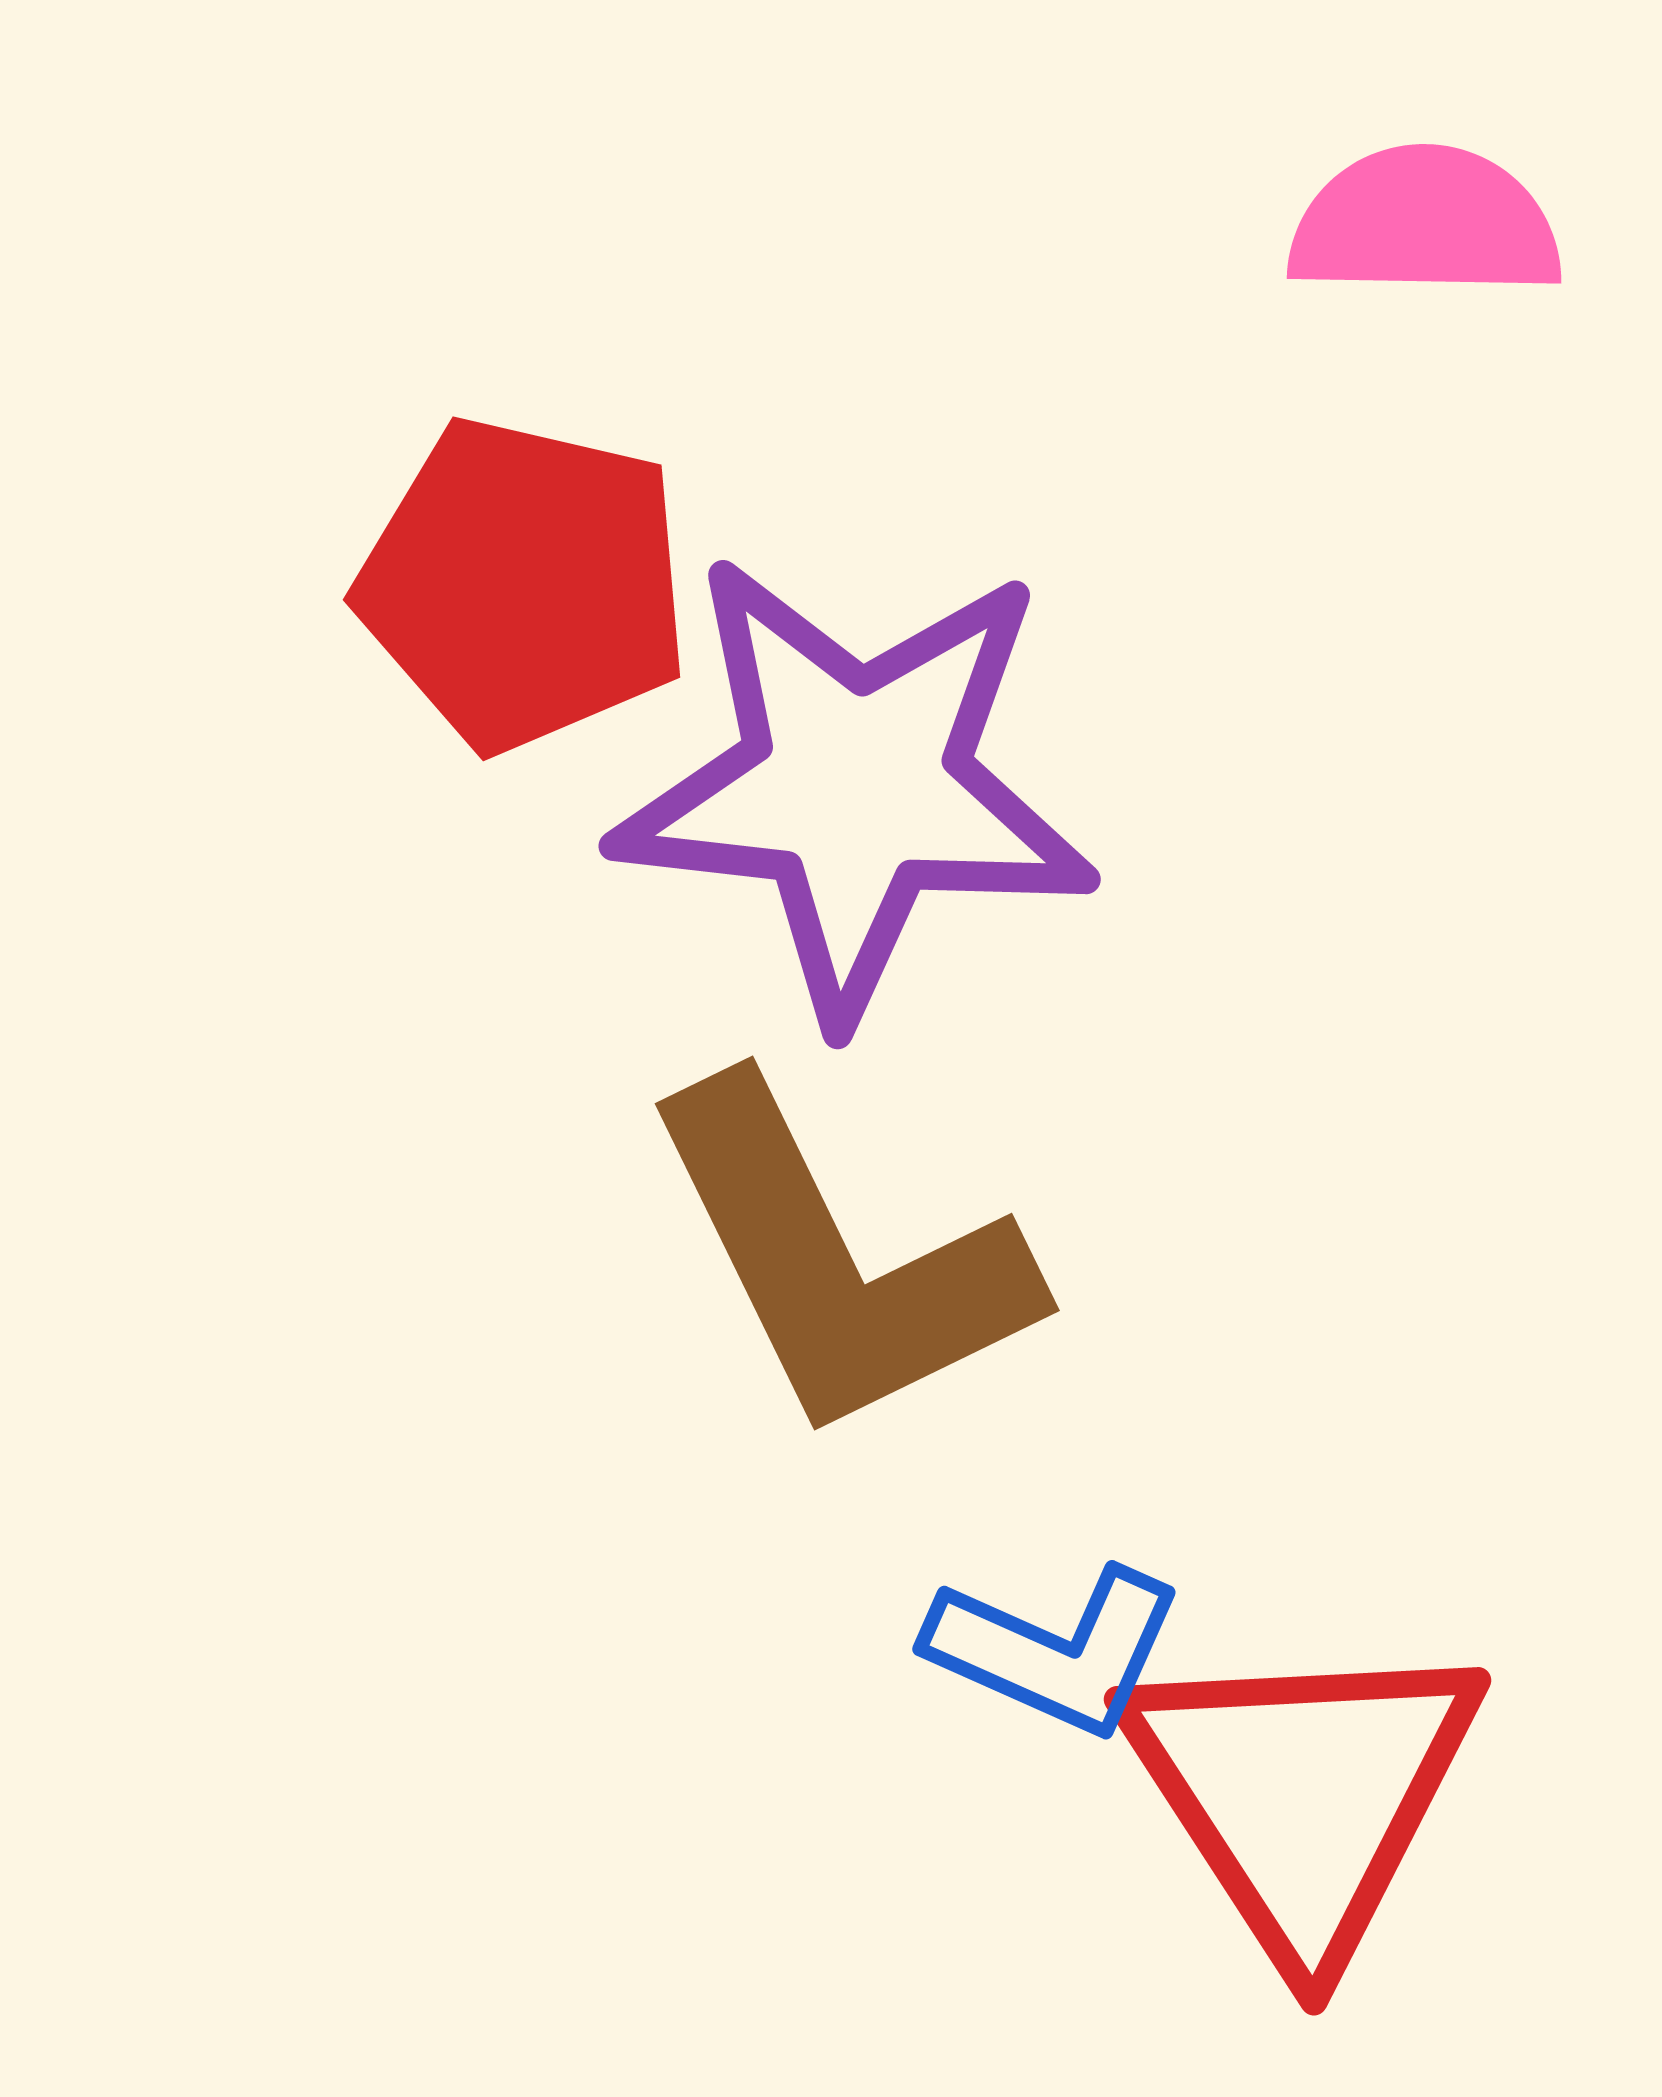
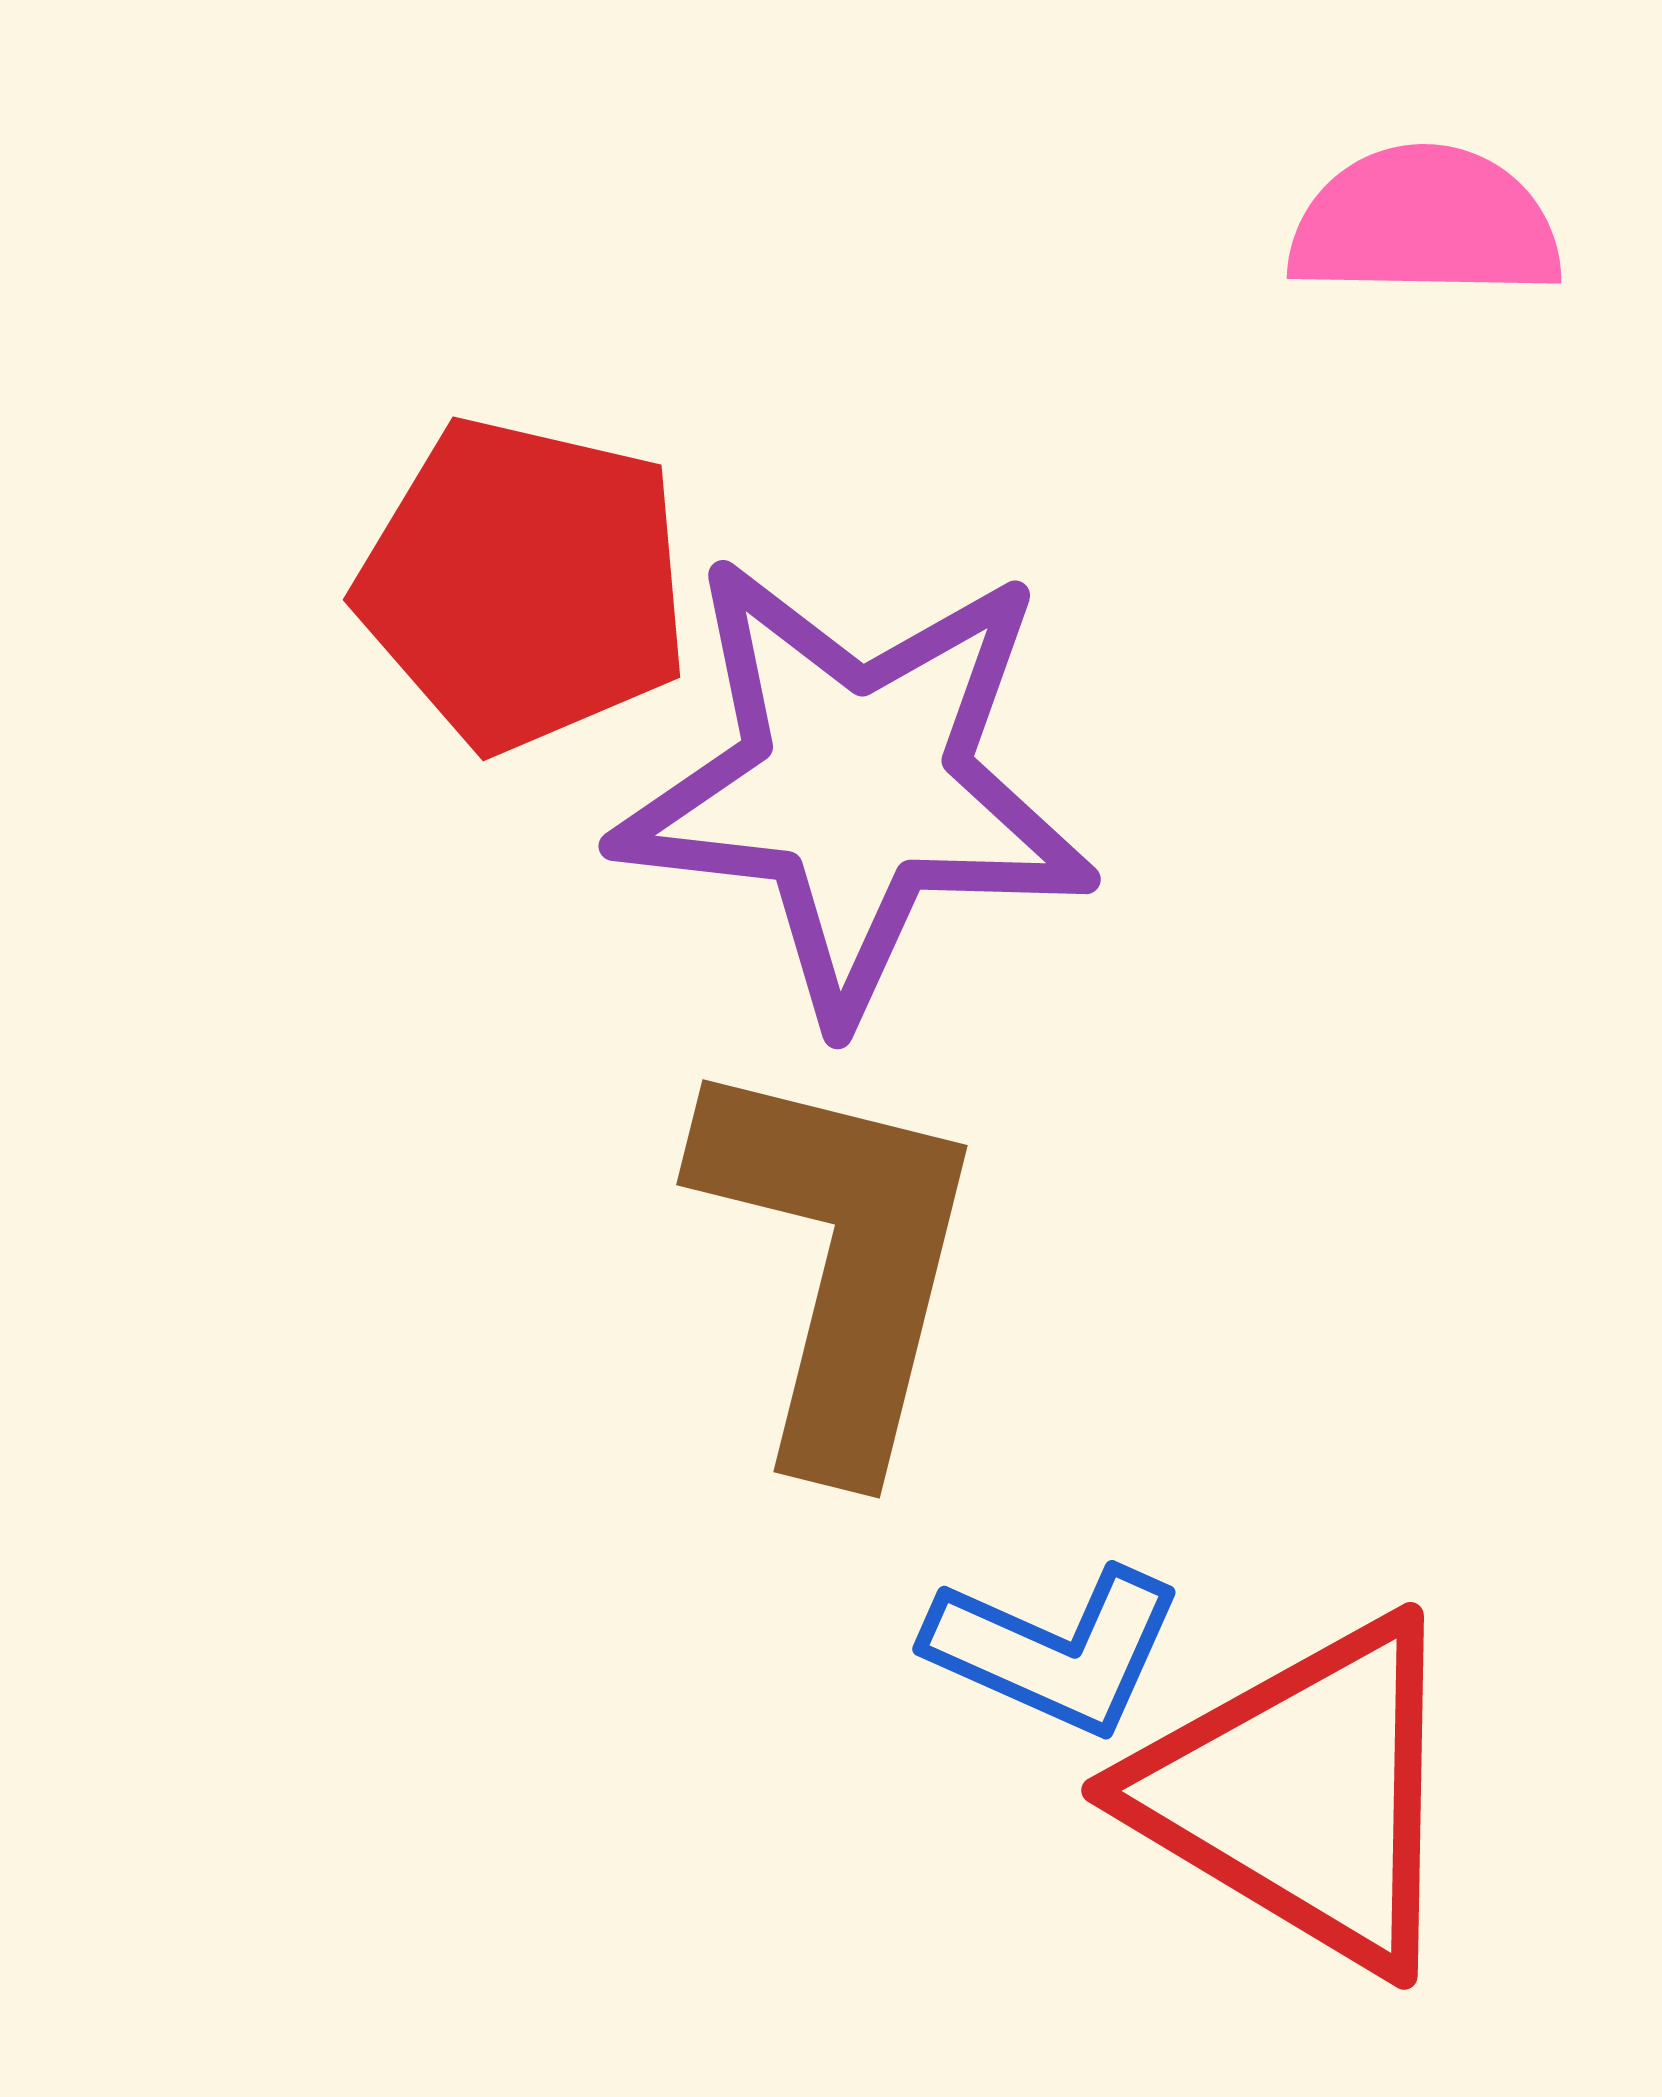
brown L-shape: rotated 140 degrees counterclockwise
red triangle: rotated 26 degrees counterclockwise
